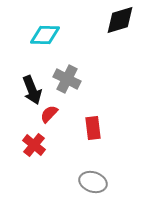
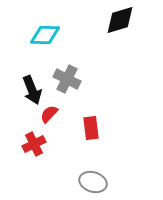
red rectangle: moved 2 px left
red cross: moved 1 px up; rotated 25 degrees clockwise
